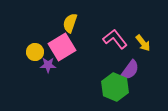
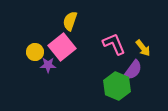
yellow semicircle: moved 2 px up
pink L-shape: moved 1 px left, 5 px down; rotated 15 degrees clockwise
yellow arrow: moved 5 px down
pink square: rotated 8 degrees counterclockwise
purple semicircle: moved 3 px right
green hexagon: moved 2 px right, 1 px up
